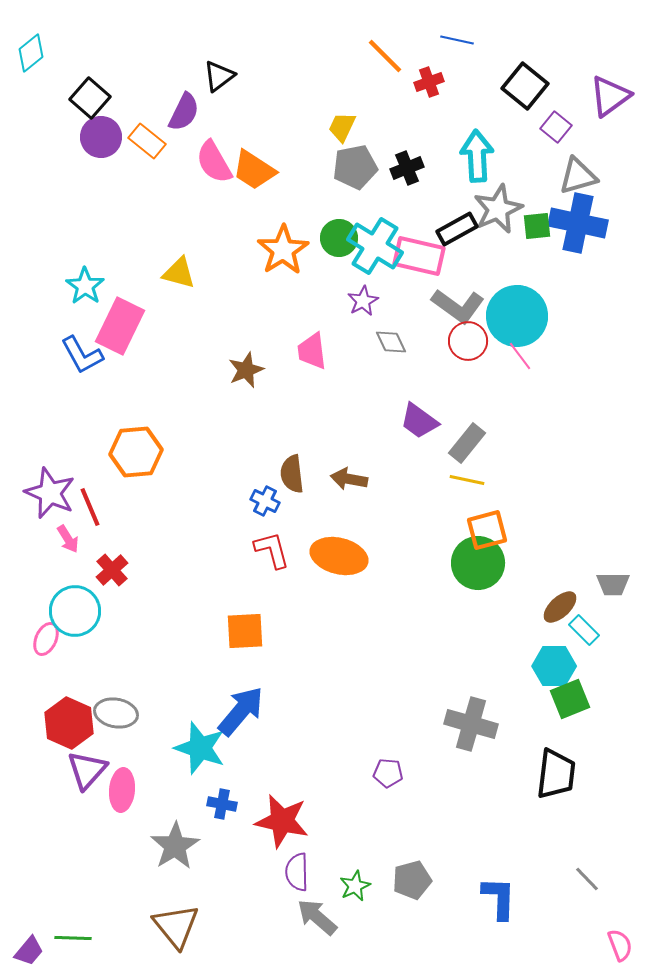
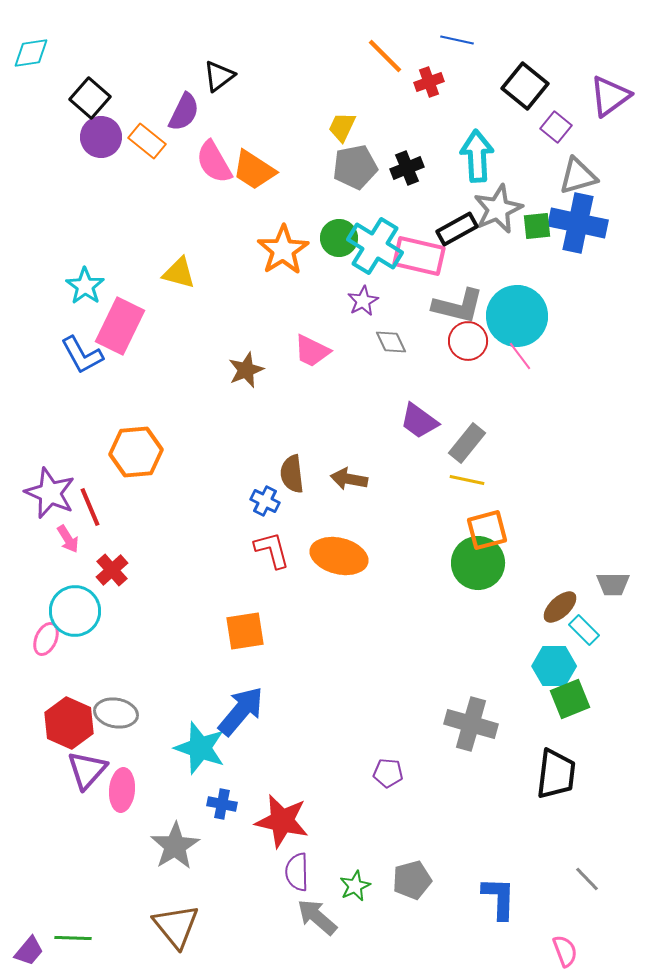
cyan diamond at (31, 53): rotated 30 degrees clockwise
gray L-shape at (458, 306): rotated 22 degrees counterclockwise
pink trapezoid at (312, 351): rotated 57 degrees counterclockwise
orange square at (245, 631): rotated 6 degrees counterclockwise
pink semicircle at (620, 945): moved 55 px left, 6 px down
